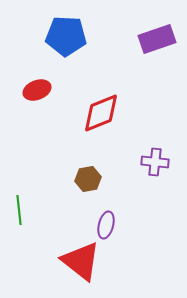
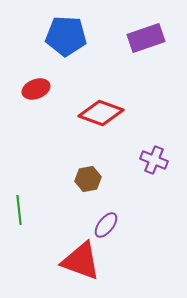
purple rectangle: moved 11 px left, 1 px up
red ellipse: moved 1 px left, 1 px up
red diamond: rotated 42 degrees clockwise
purple cross: moved 1 px left, 2 px up; rotated 16 degrees clockwise
purple ellipse: rotated 24 degrees clockwise
red triangle: rotated 18 degrees counterclockwise
